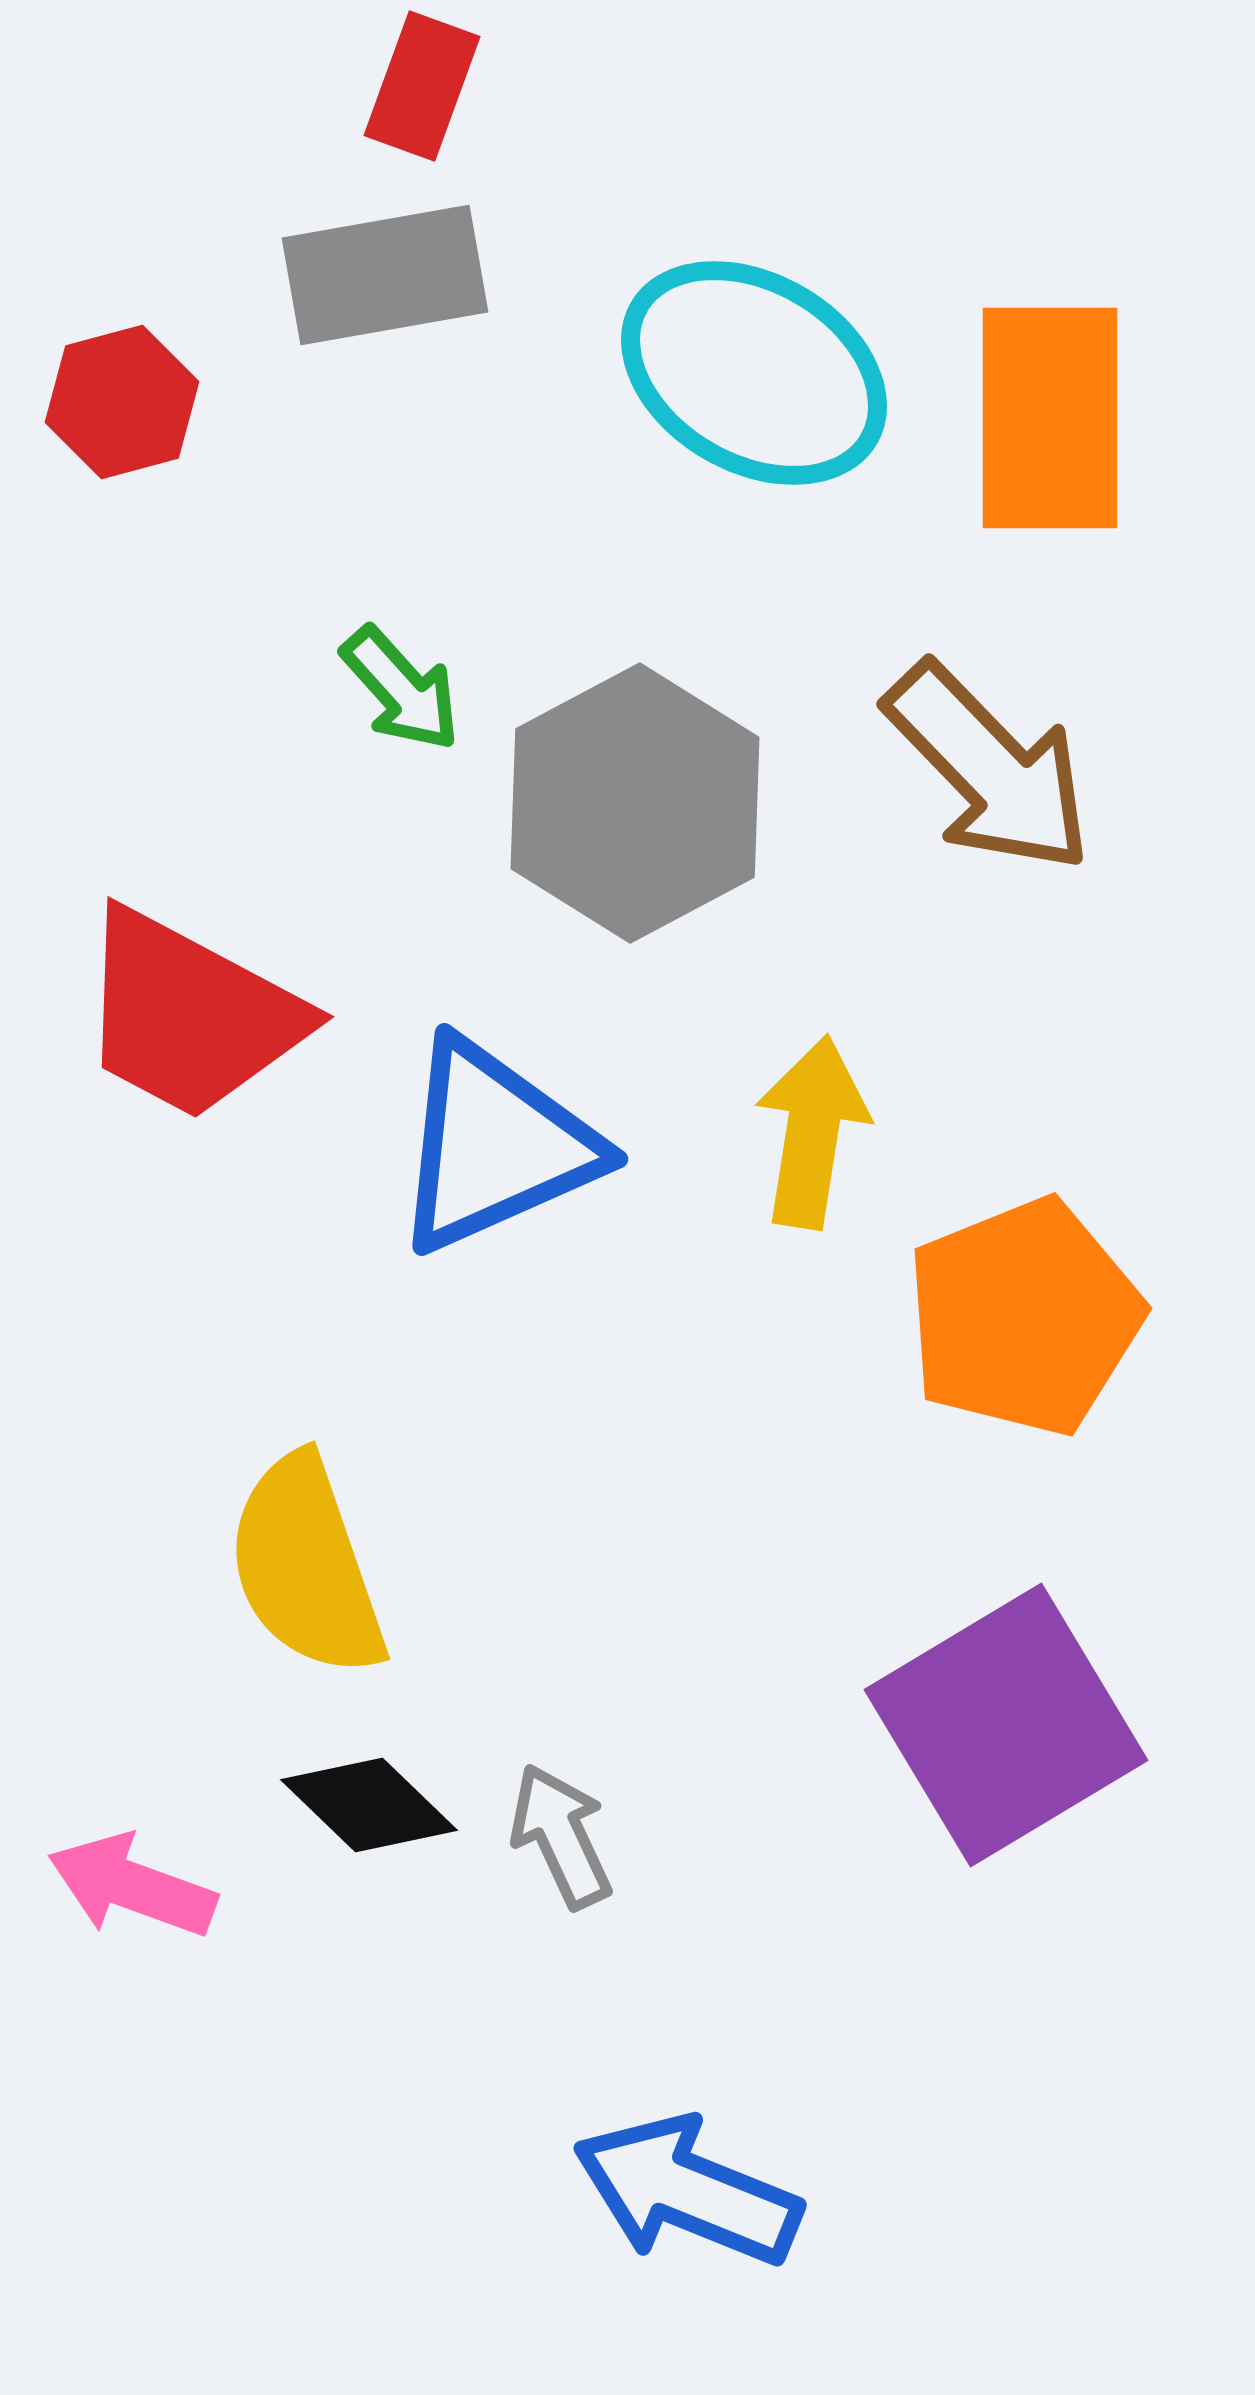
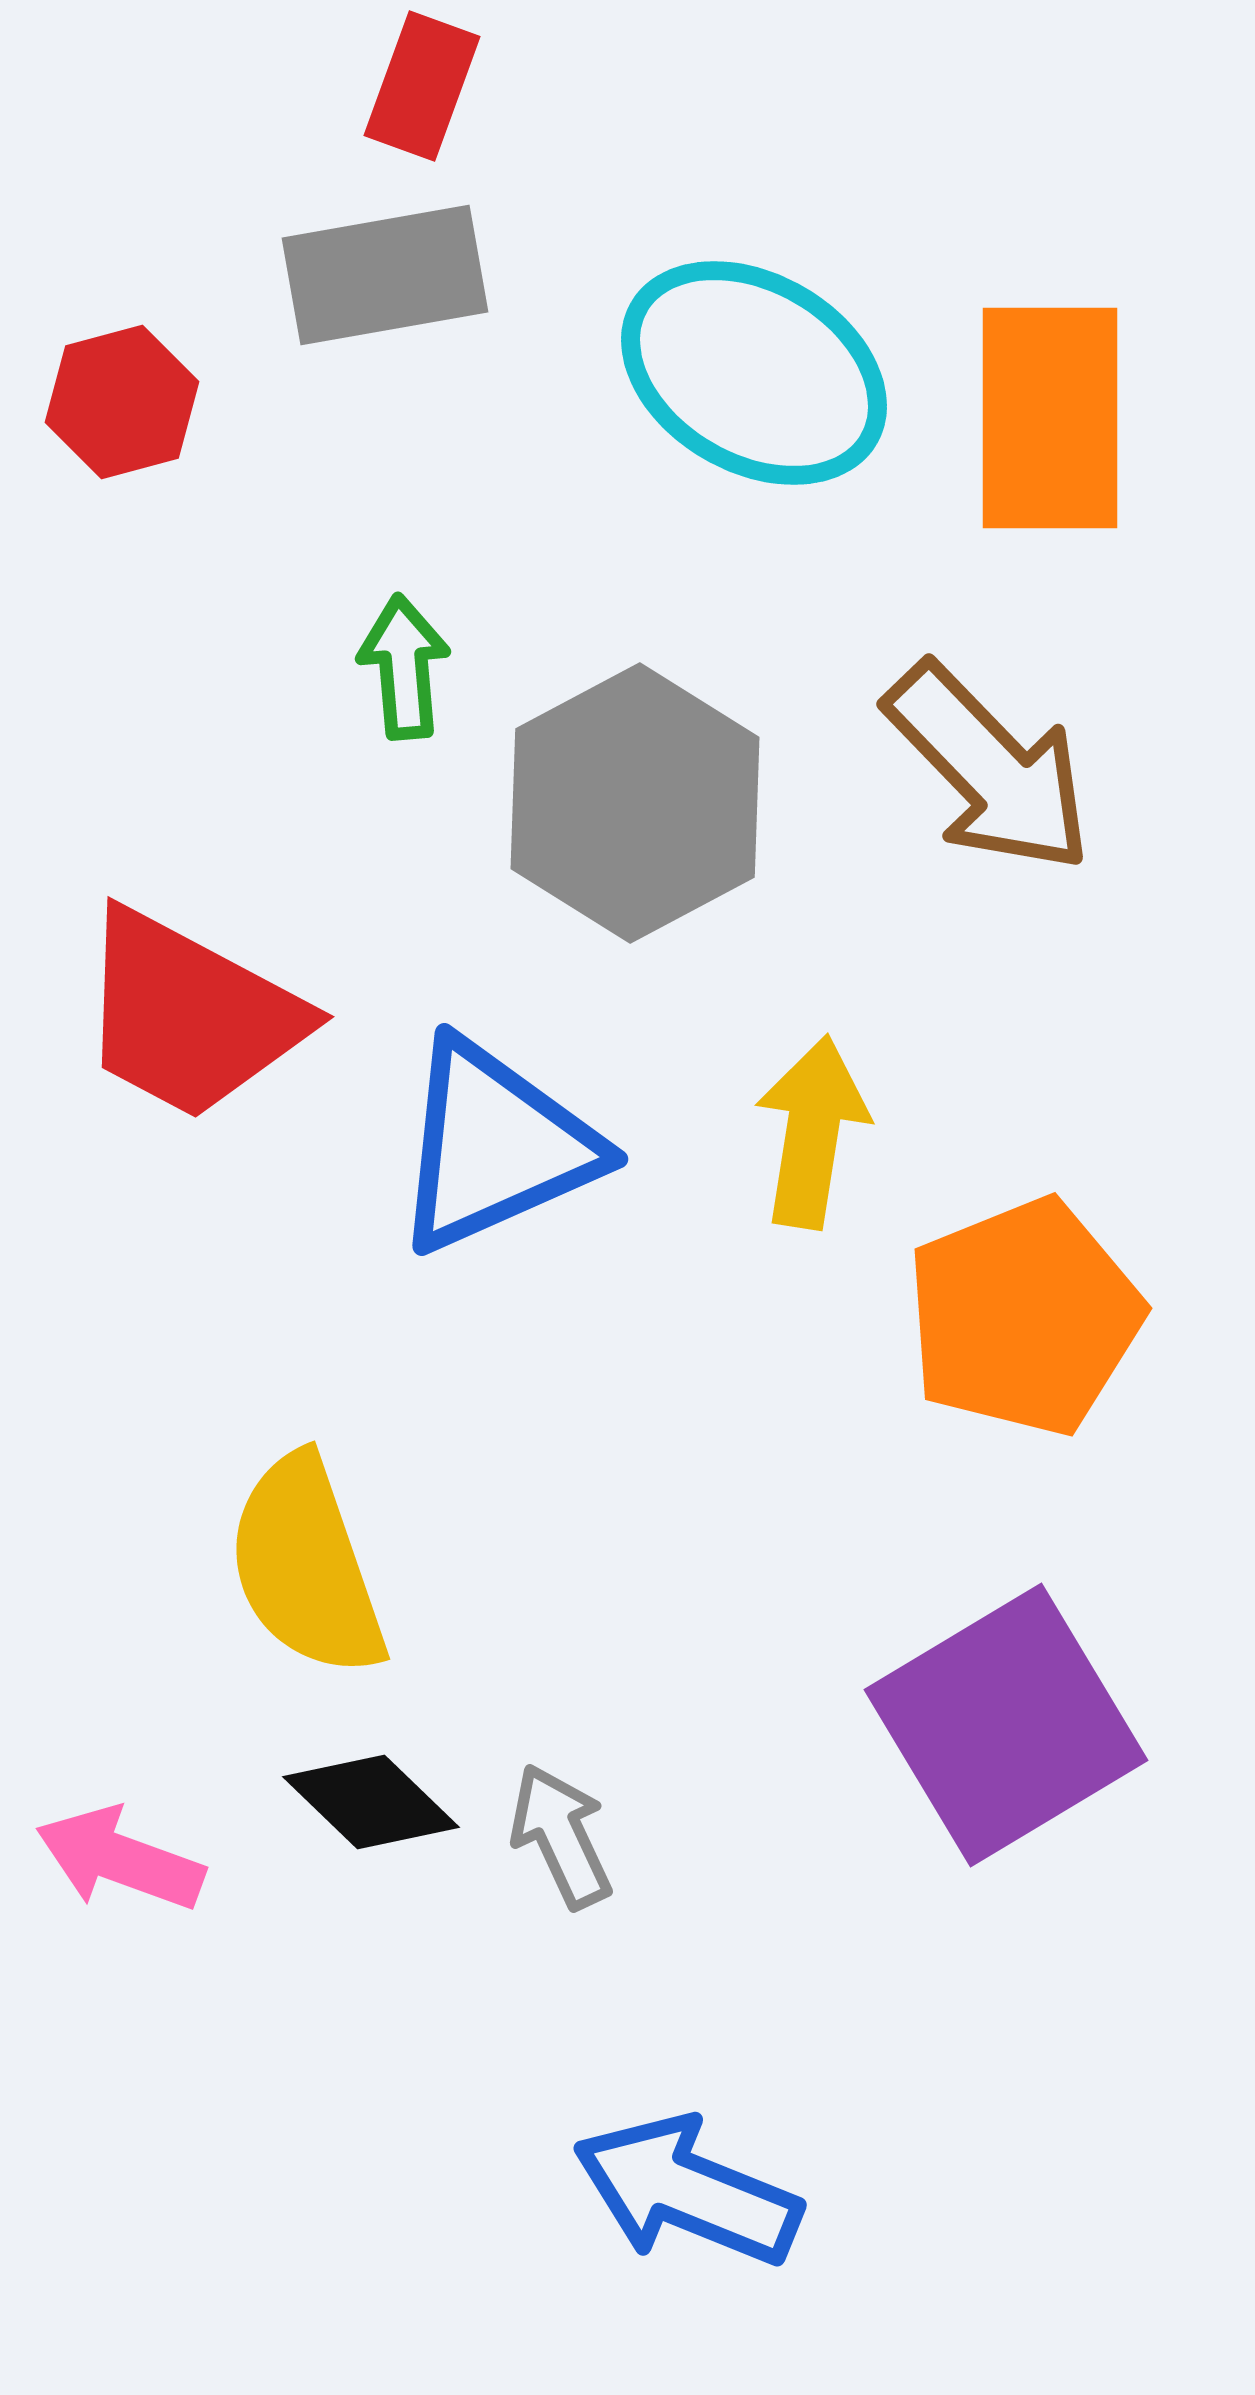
green arrow: moved 3 px right, 22 px up; rotated 143 degrees counterclockwise
black diamond: moved 2 px right, 3 px up
pink arrow: moved 12 px left, 27 px up
